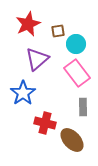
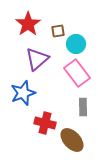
red star: rotated 10 degrees counterclockwise
blue star: rotated 15 degrees clockwise
